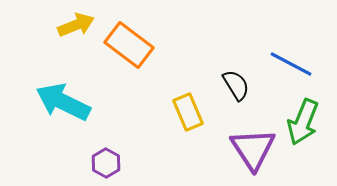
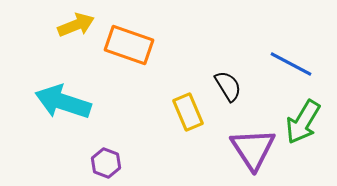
orange rectangle: rotated 18 degrees counterclockwise
black semicircle: moved 8 px left, 1 px down
cyan arrow: rotated 8 degrees counterclockwise
green arrow: rotated 9 degrees clockwise
purple hexagon: rotated 8 degrees counterclockwise
